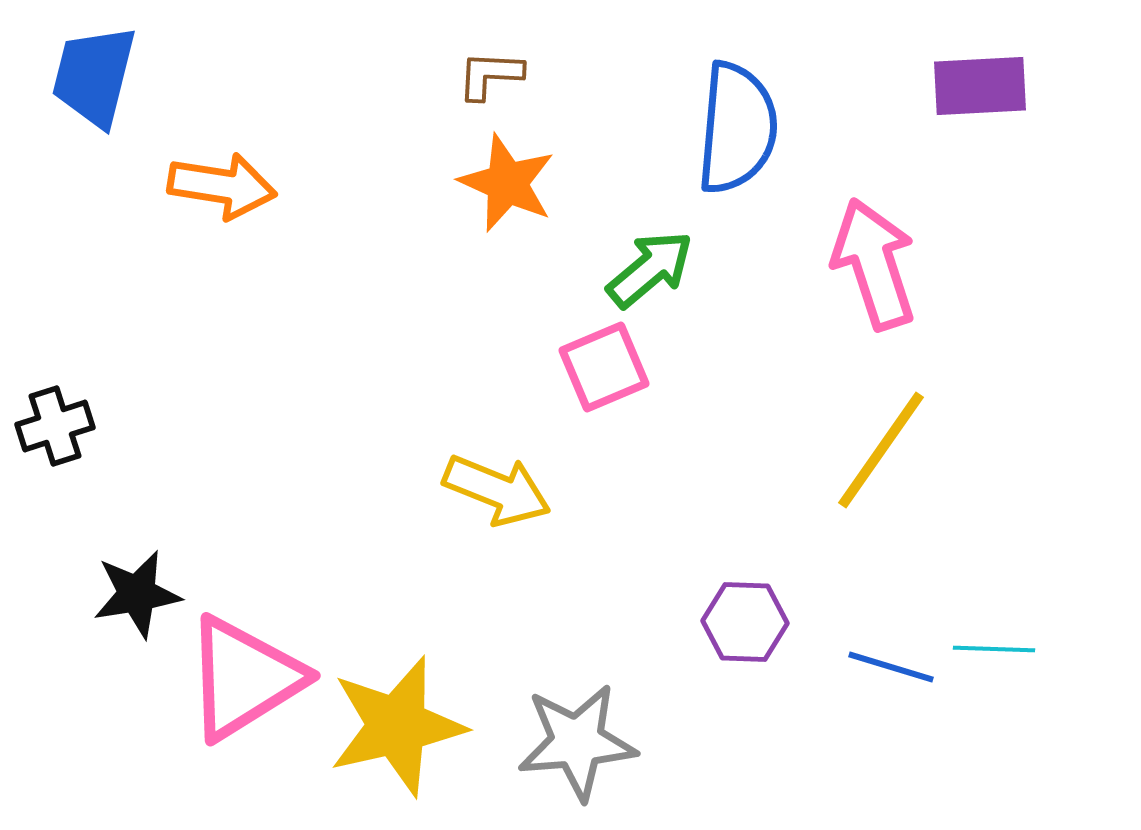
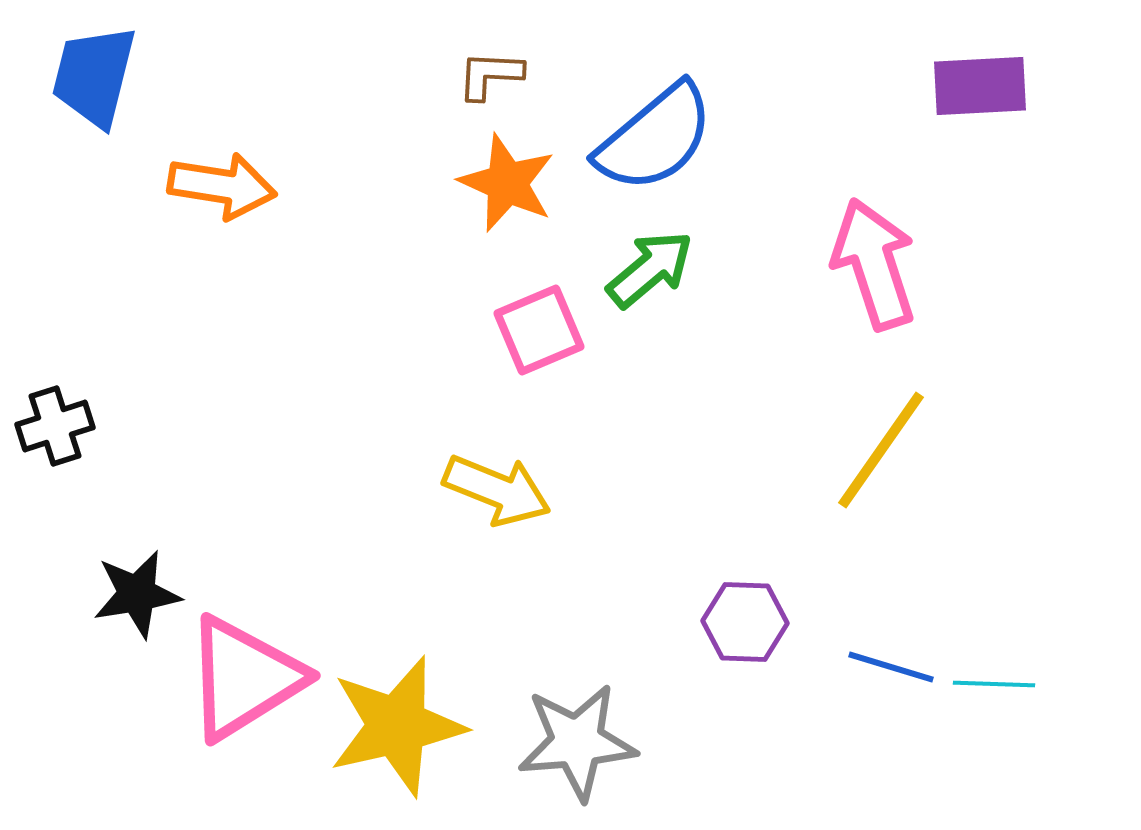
blue semicircle: moved 82 px left, 10 px down; rotated 45 degrees clockwise
pink square: moved 65 px left, 37 px up
cyan line: moved 35 px down
